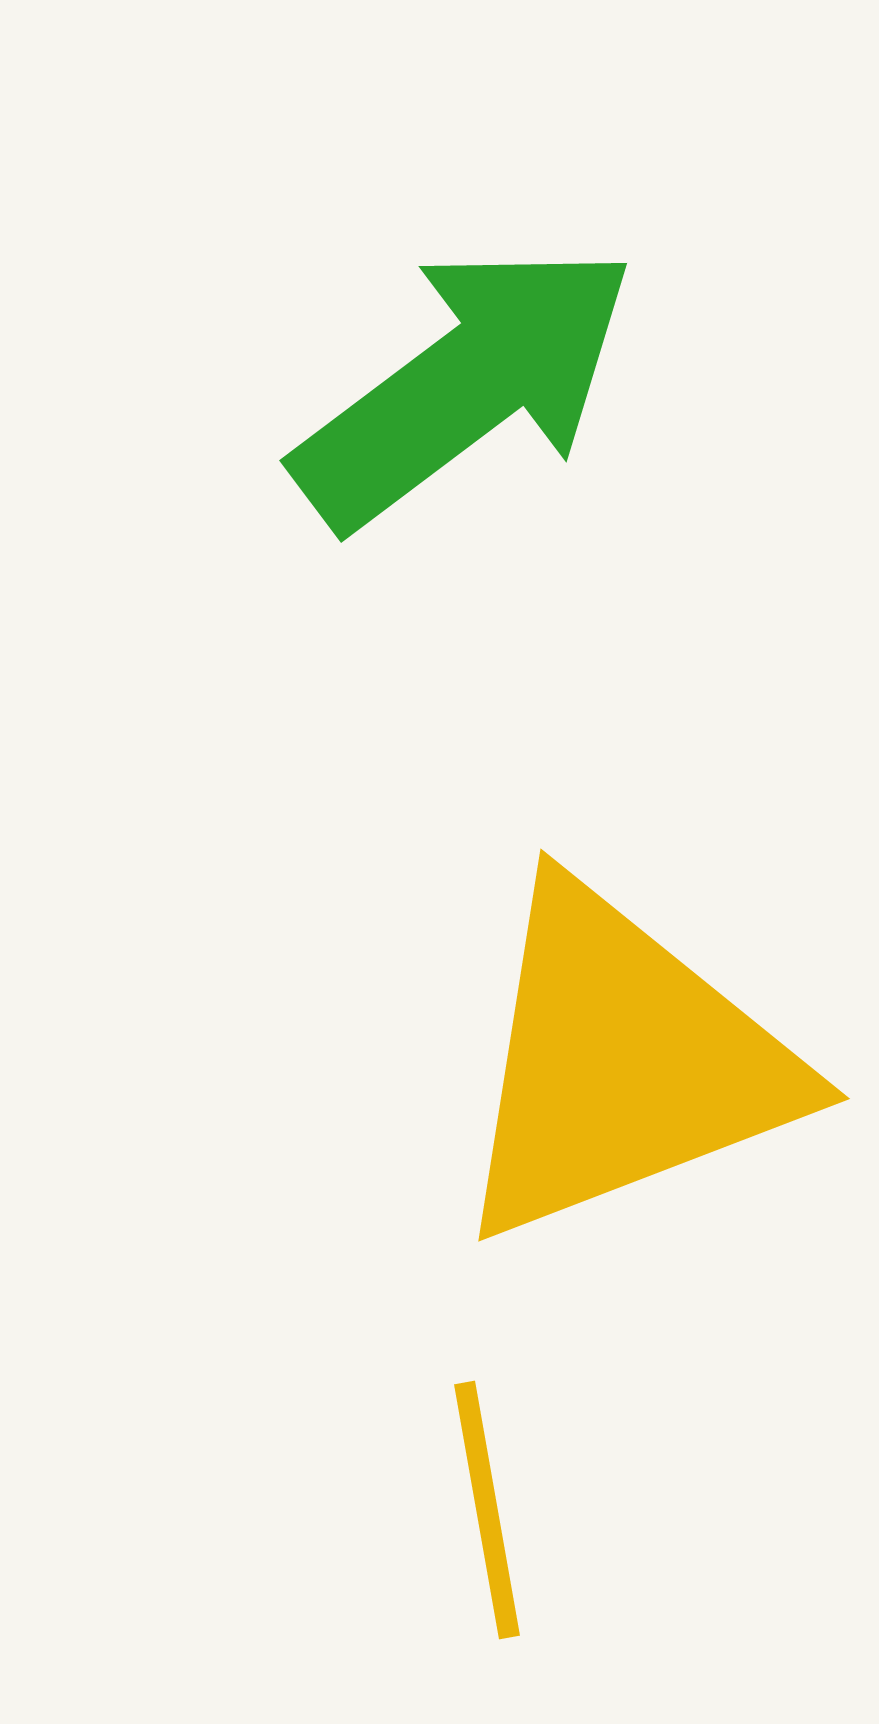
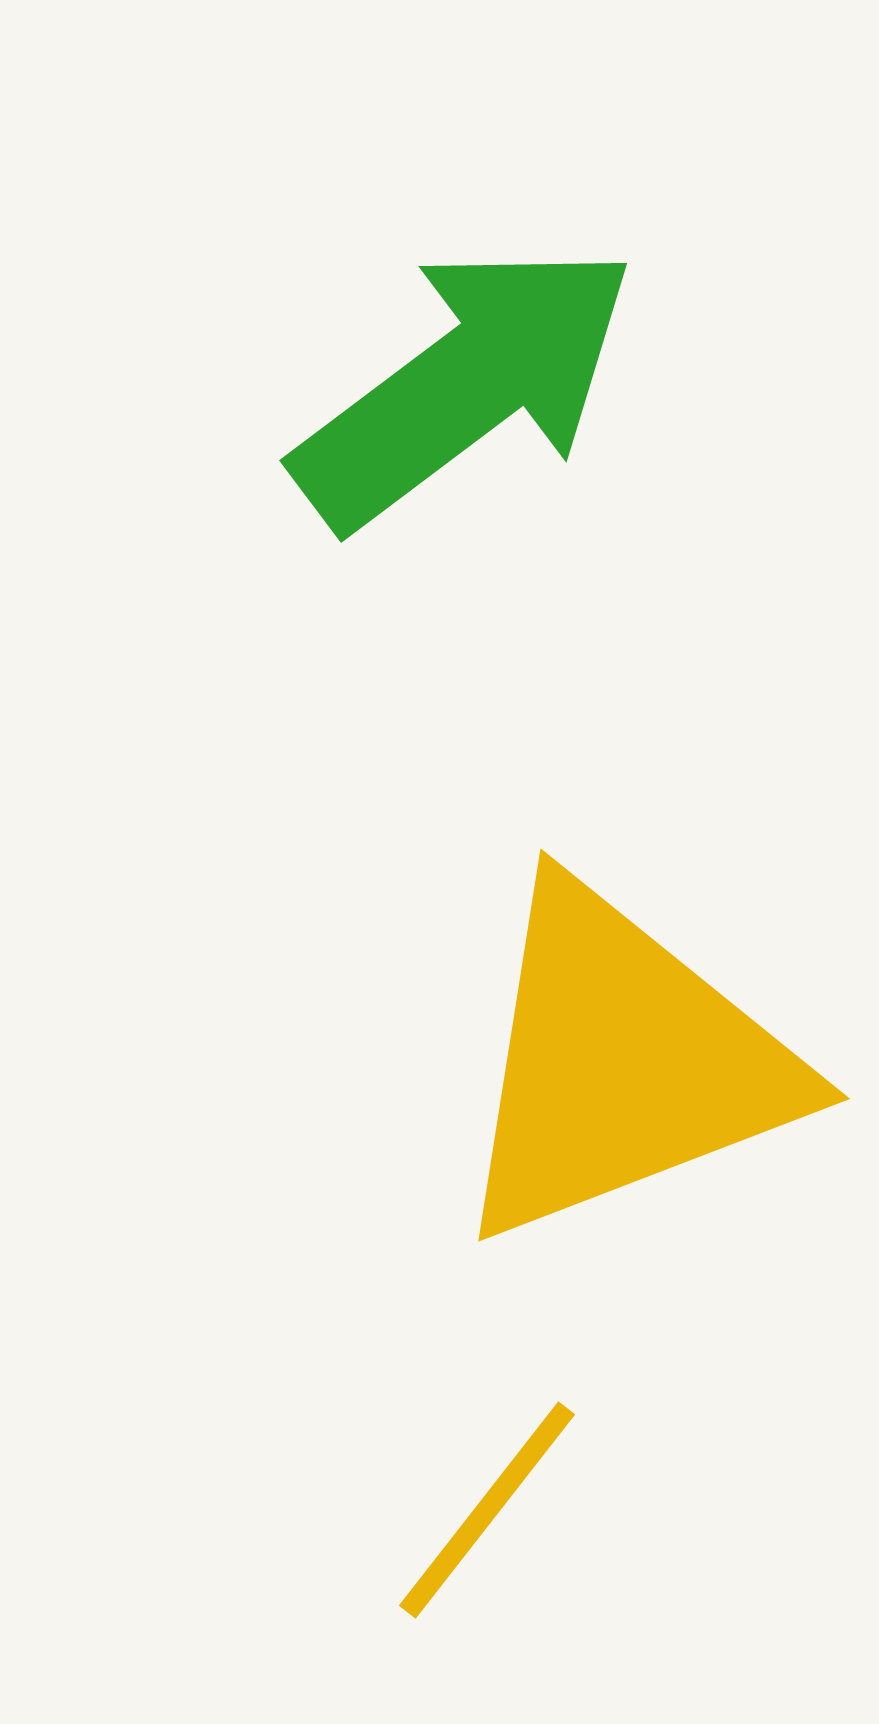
yellow line: rotated 48 degrees clockwise
